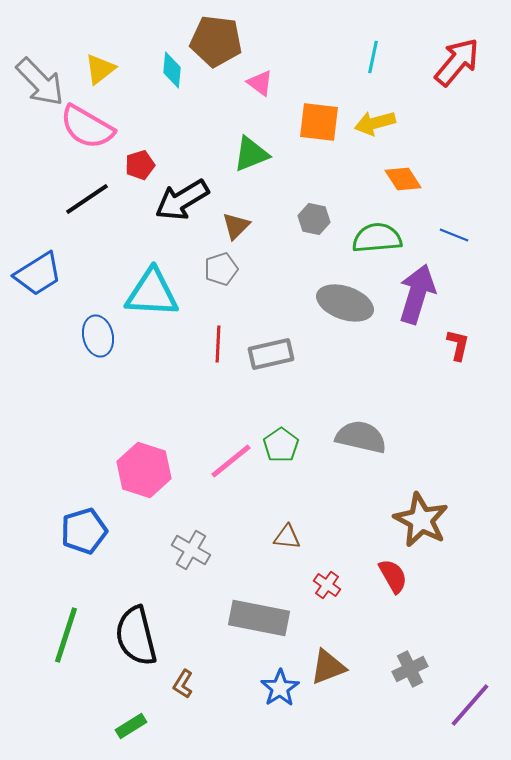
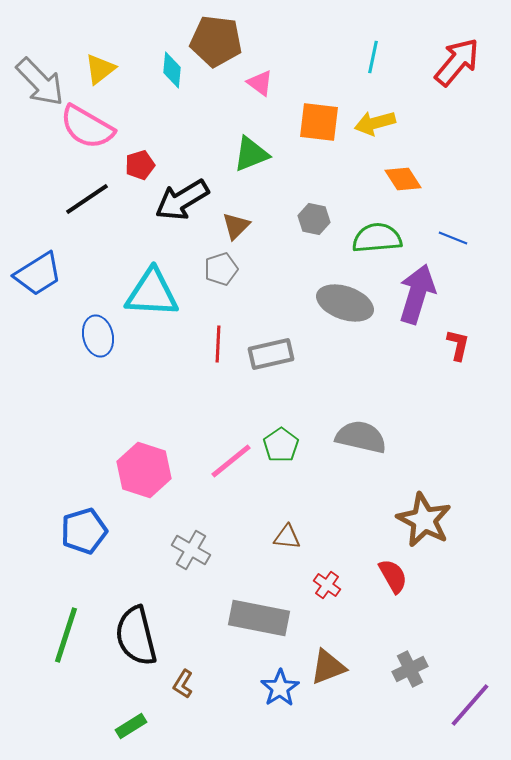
blue line at (454, 235): moved 1 px left, 3 px down
brown star at (421, 520): moved 3 px right
